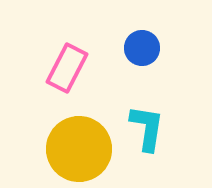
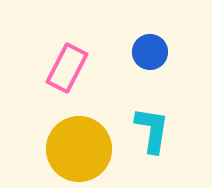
blue circle: moved 8 px right, 4 px down
cyan L-shape: moved 5 px right, 2 px down
